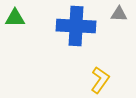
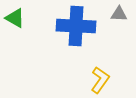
green triangle: rotated 30 degrees clockwise
